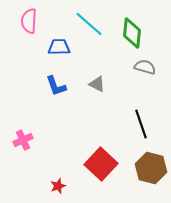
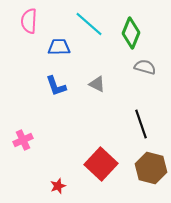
green diamond: moved 1 px left; rotated 16 degrees clockwise
